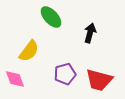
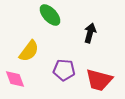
green ellipse: moved 1 px left, 2 px up
purple pentagon: moved 1 px left, 4 px up; rotated 20 degrees clockwise
